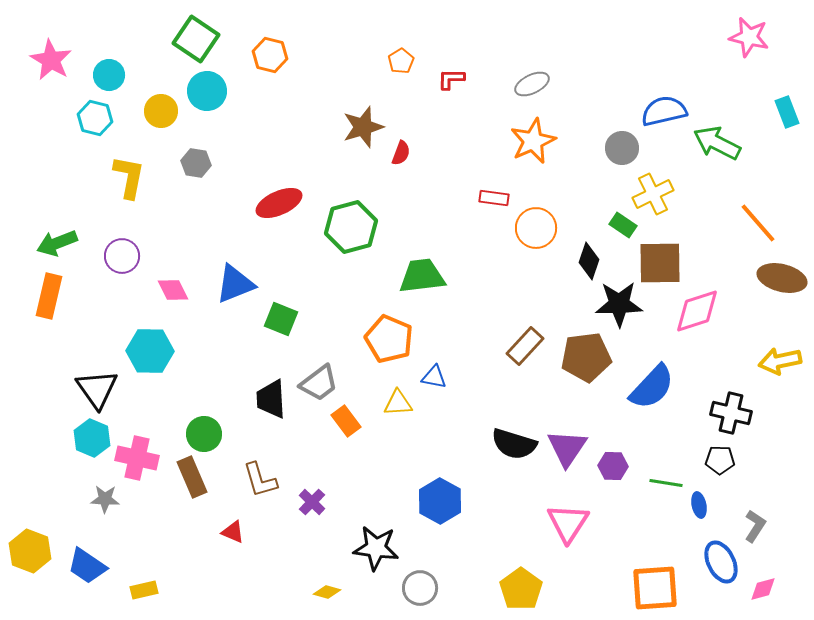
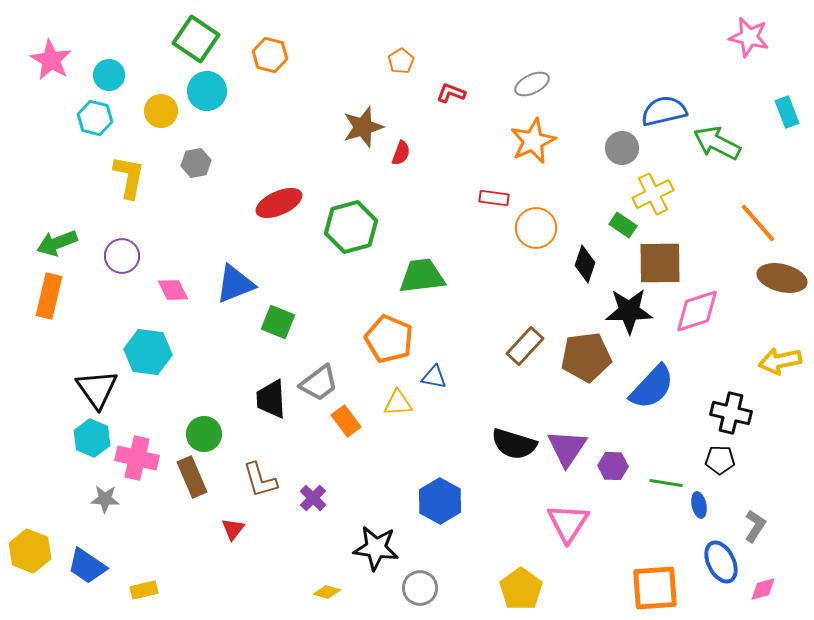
red L-shape at (451, 79): moved 14 px down; rotated 20 degrees clockwise
gray hexagon at (196, 163): rotated 20 degrees counterclockwise
black diamond at (589, 261): moved 4 px left, 3 px down
black star at (619, 304): moved 10 px right, 7 px down
green square at (281, 319): moved 3 px left, 3 px down
cyan hexagon at (150, 351): moved 2 px left, 1 px down; rotated 6 degrees clockwise
purple cross at (312, 502): moved 1 px right, 4 px up
red triangle at (233, 532): moved 3 px up; rotated 45 degrees clockwise
